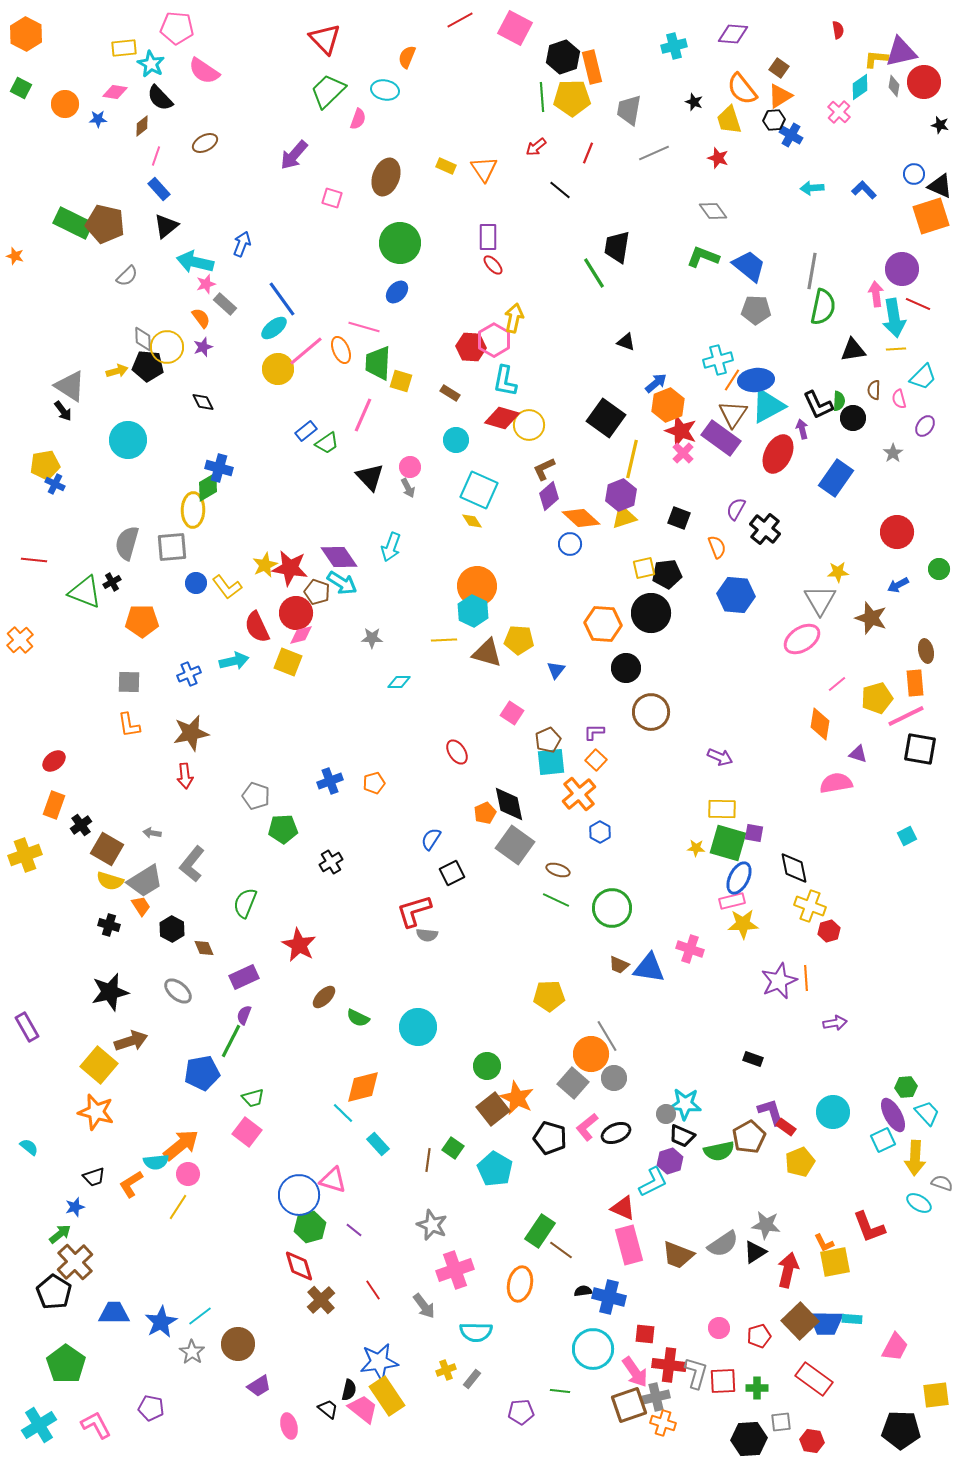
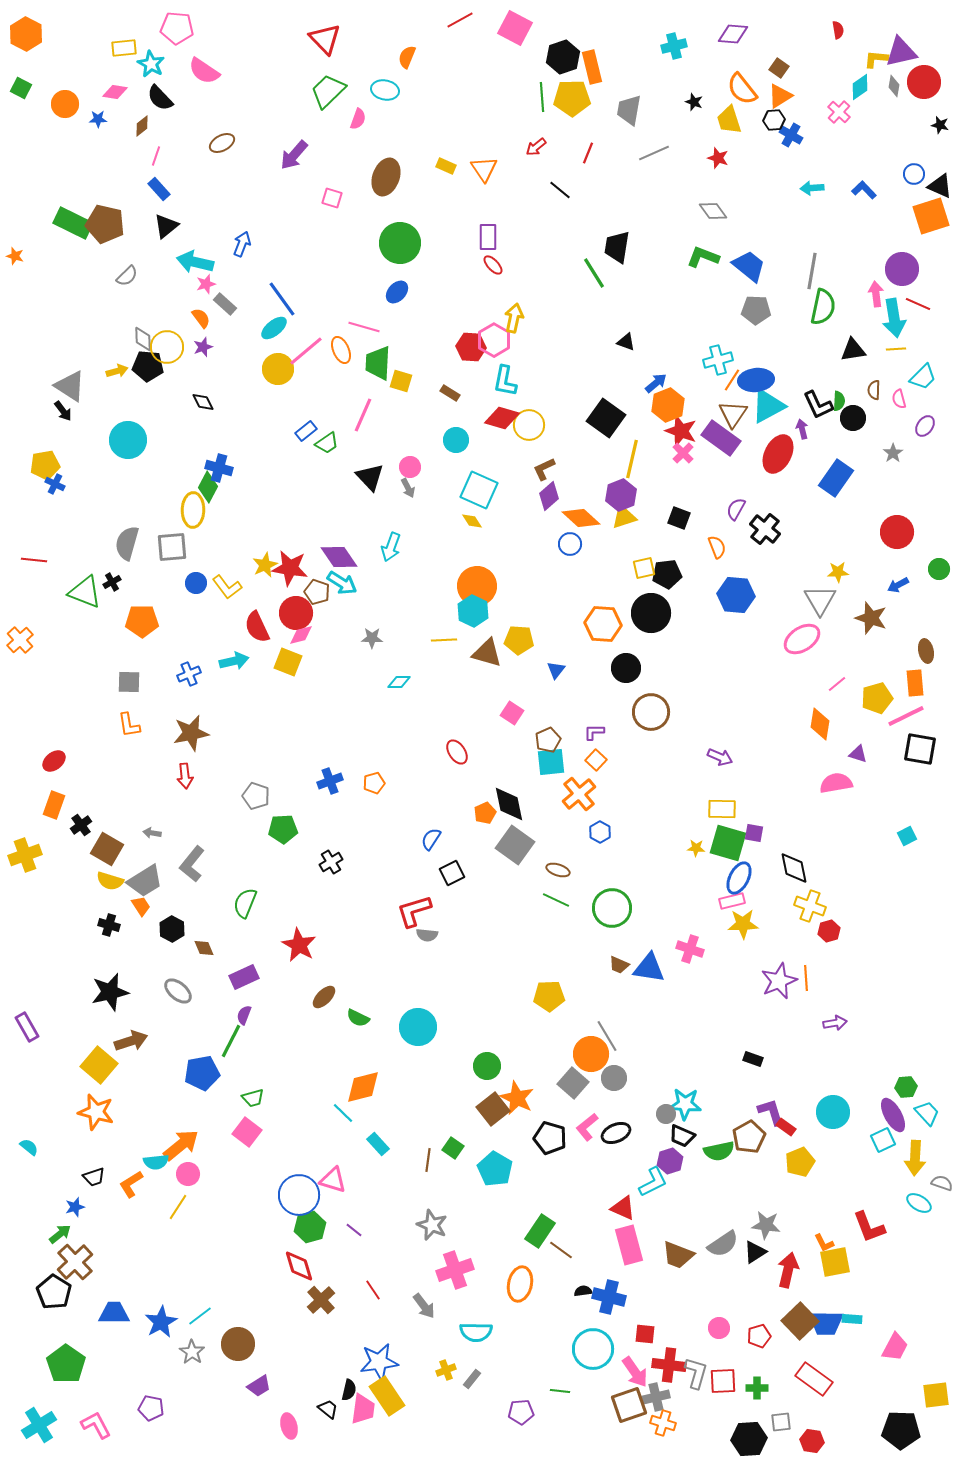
brown ellipse at (205, 143): moved 17 px right
green diamond at (208, 487): rotated 32 degrees counterclockwise
pink trapezoid at (363, 1409): rotated 60 degrees clockwise
